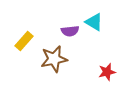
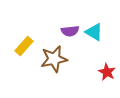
cyan triangle: moved 10 px down
yellow rectangle: moved 5 px down
red star: rotated 30 degrees counterclockwise
